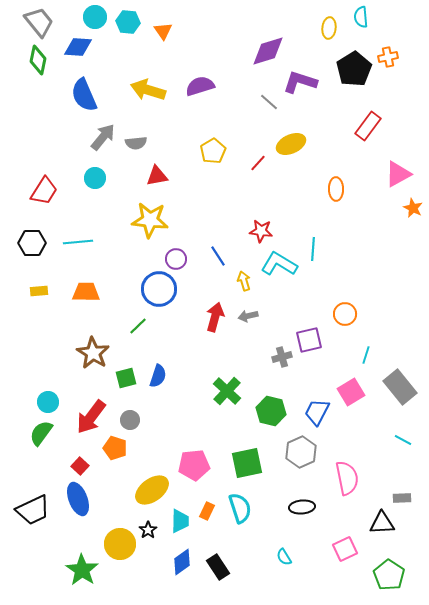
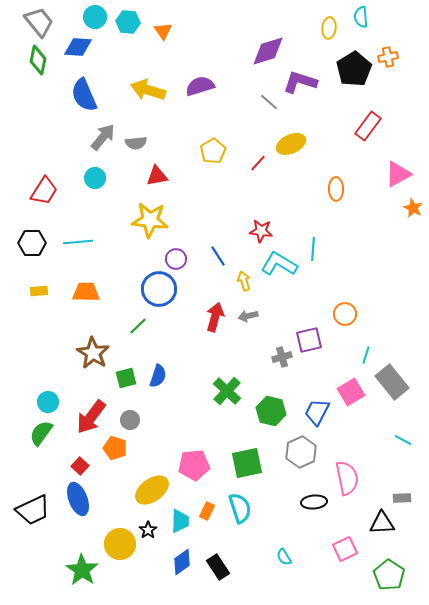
gray rectangle at (400, 387): moved 8 px left, 5 px up
black ellipse at (302, 507): moved 12 px right, 5 px up
